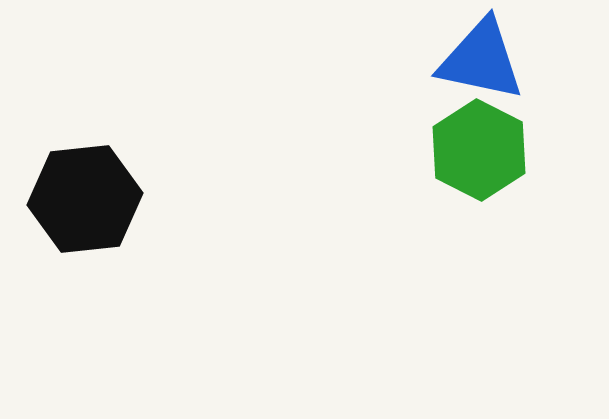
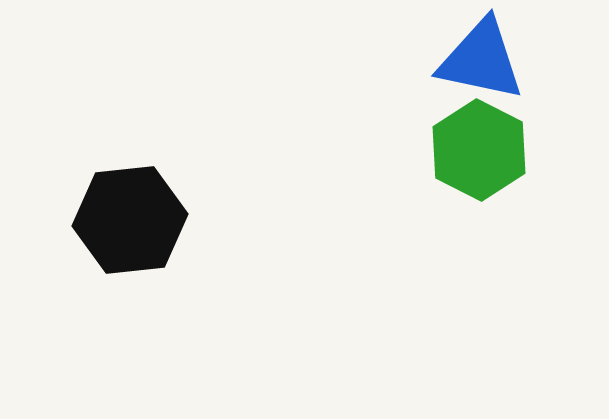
black hexagon: moved 45 px right, 21 px down
